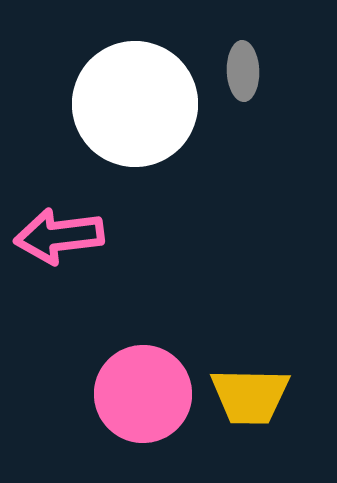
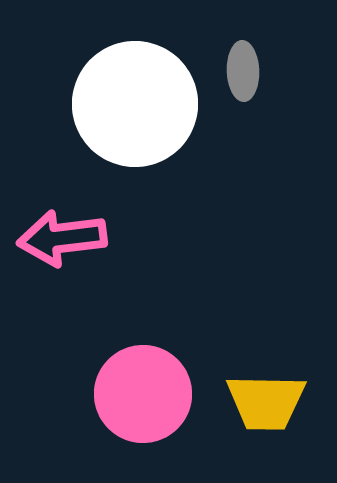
pink arrow: moved 3 px right, 2 px down
yellow trapezoid: moved 16 px right, 6 px down
